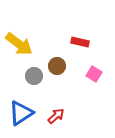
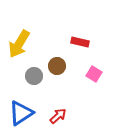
yellow arrow: rotated 84 degrees clockwise
red arrow: moved 2 px right
